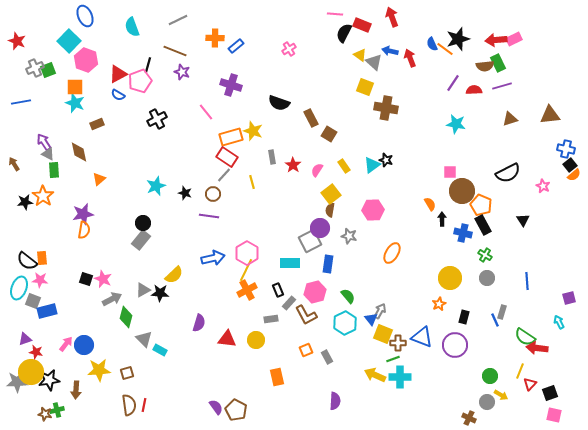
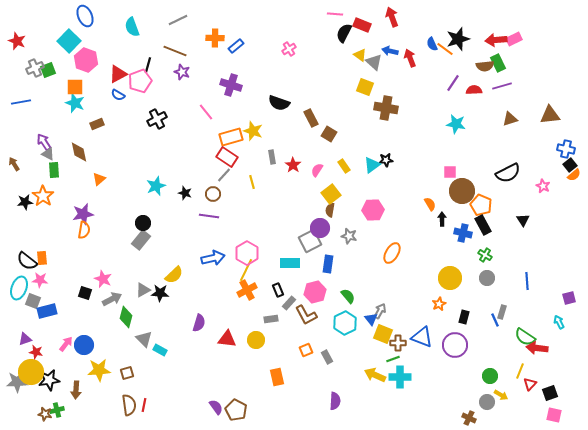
black star at (386, 160): rotated 24 degrees counterclockwise
black square at (86, 279): moved 1 px left, 14 px down
